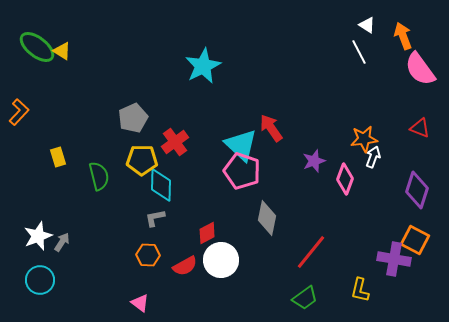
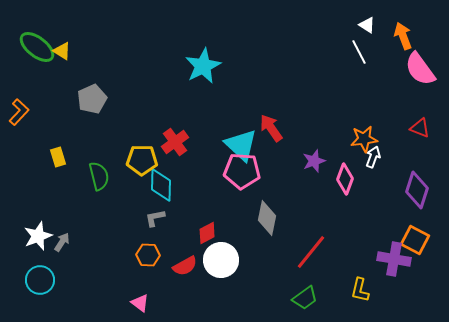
gray pentagon: moved 41 px left, 19 px up
pink pentagon: rotated 15 degrees counterclockwise
